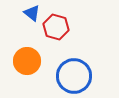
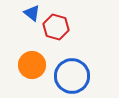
orange circle: moved 5 px right, 4 px down
blue circle: moved 2 px left
